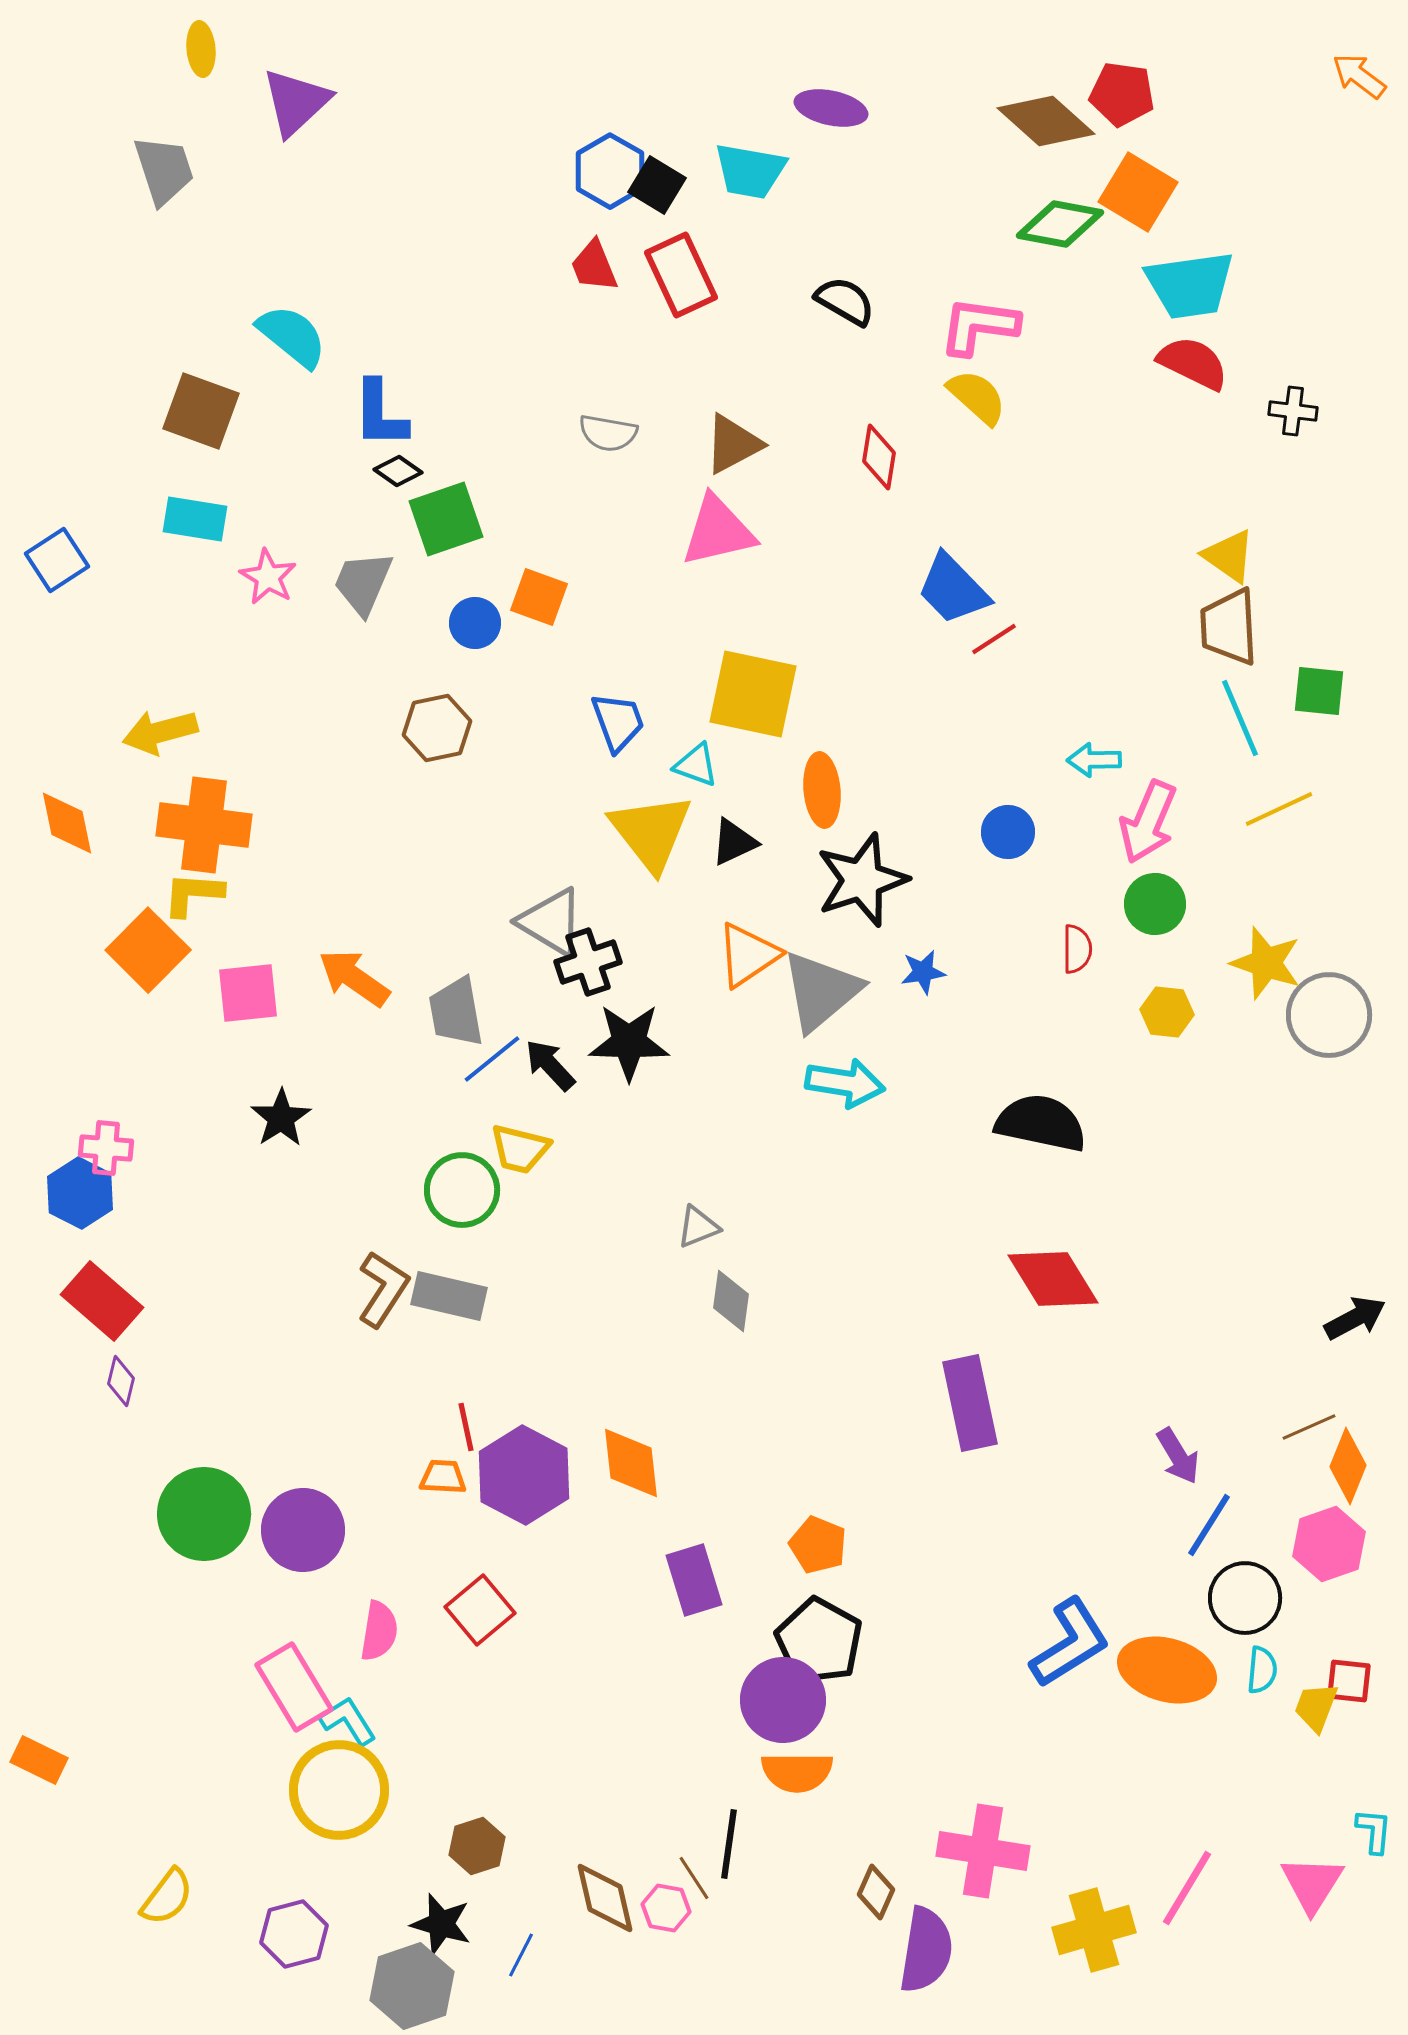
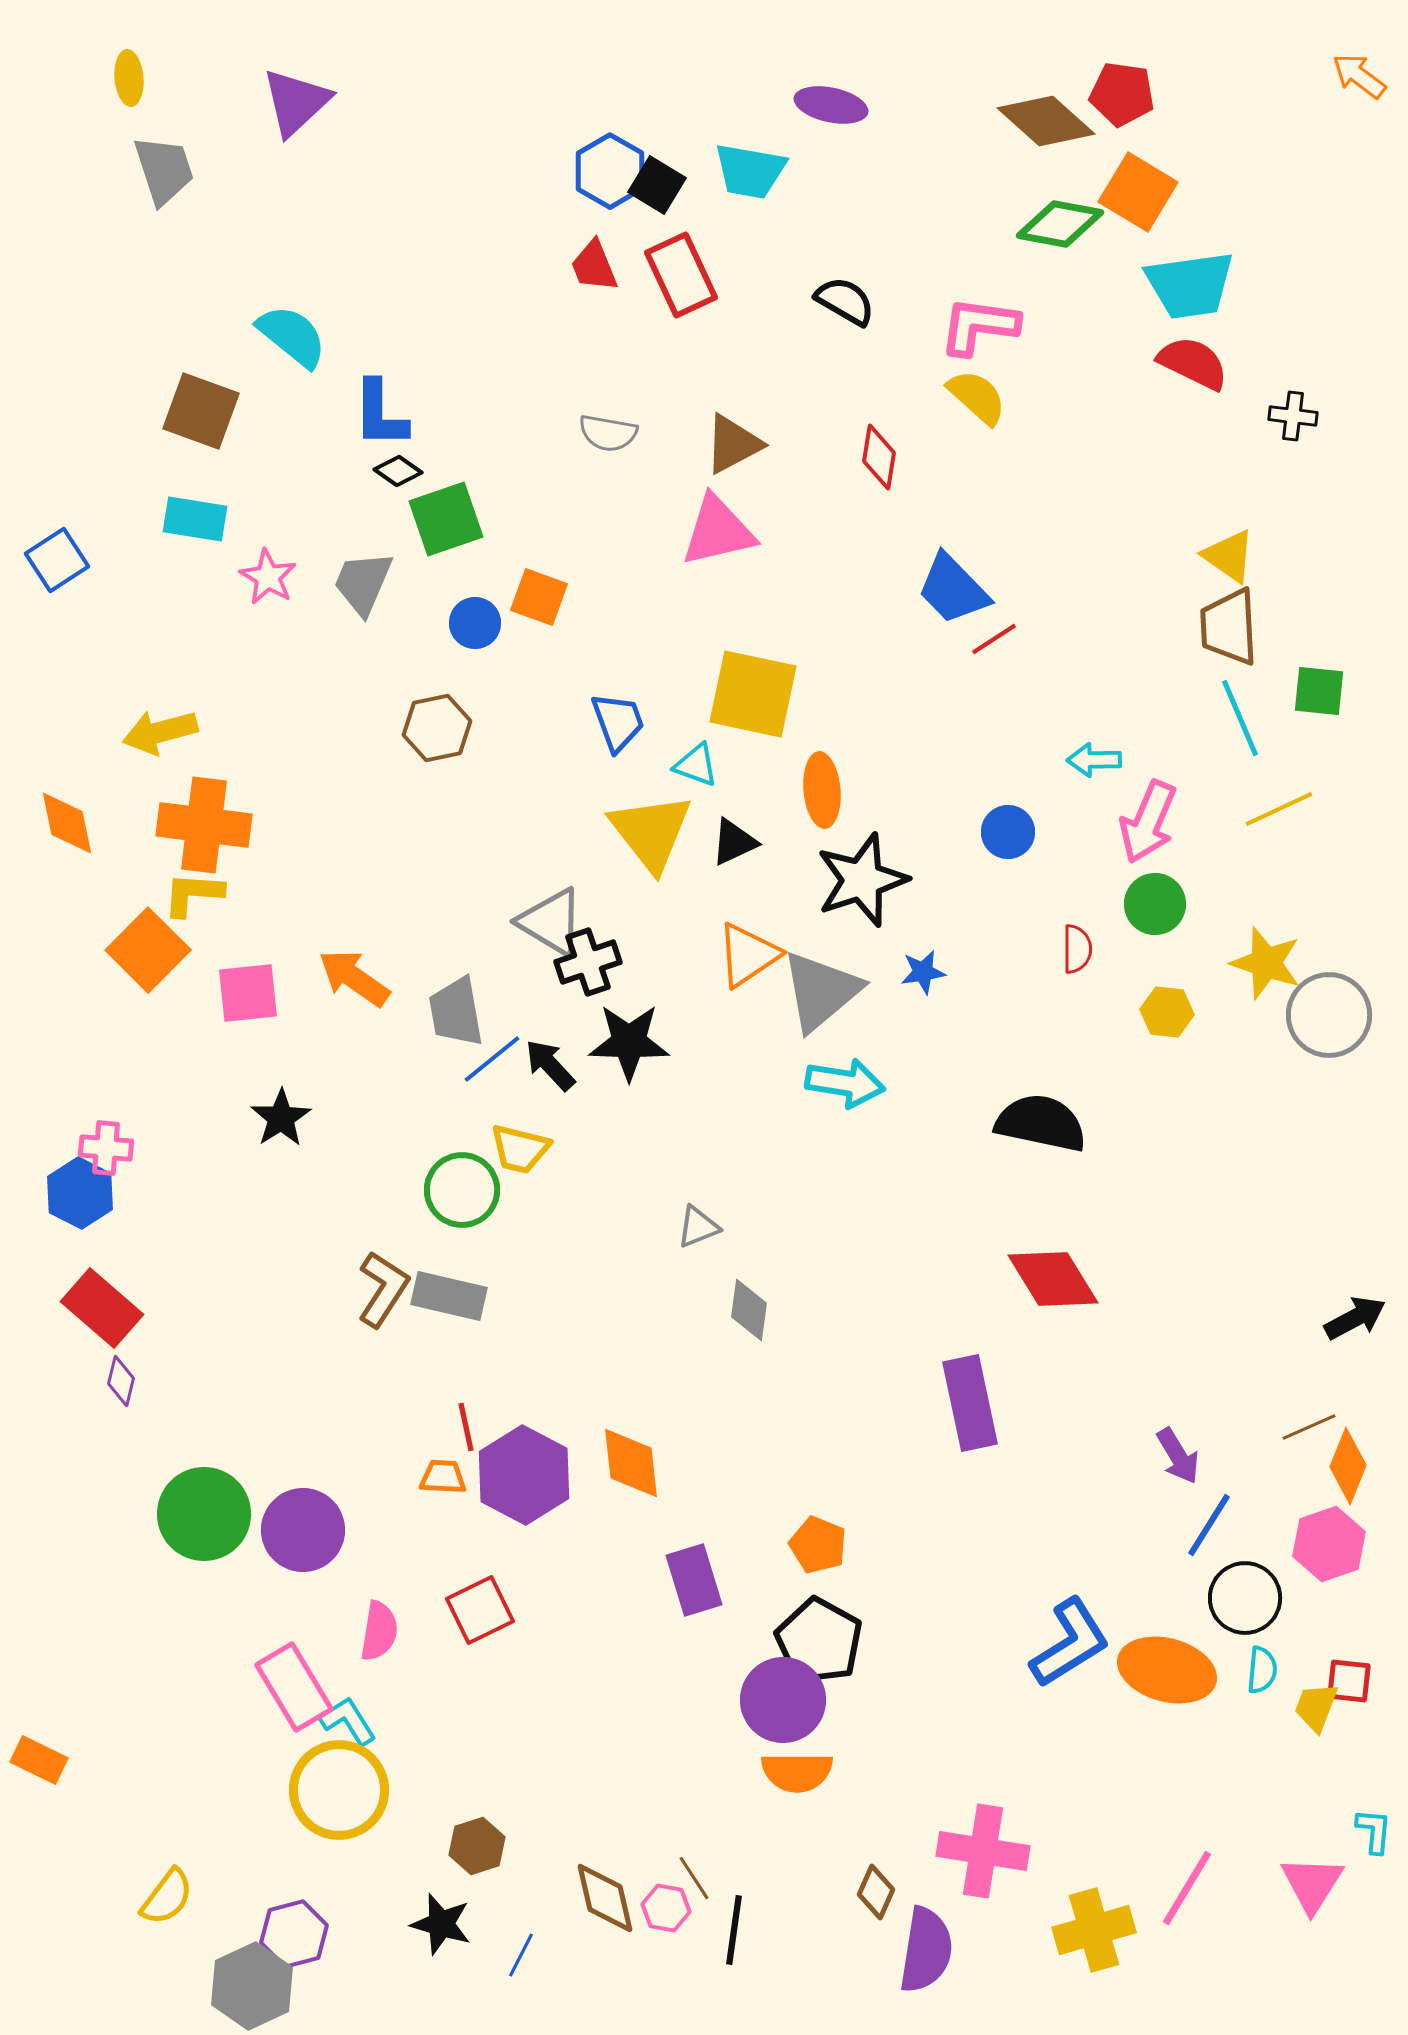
yellow ellipse at (201, 49): moved 72 px left, 29 px down
purple ellipse at (831, 108): moved 3 px up
black cross at (1293, 411): moved 5 px down
red rectangle at (102, 1301): moved 7 px down
gray diamond at (731, 1301): moved 18 px right, 9 px down
red square at (480, 1610): rotated 14 degrees clockwise
black line at (729, 1844): moved 5 px right, 86 px down
gray hexagon at (412, 1986): moved 160 px left; rotated 6 degrees counterclockwise
